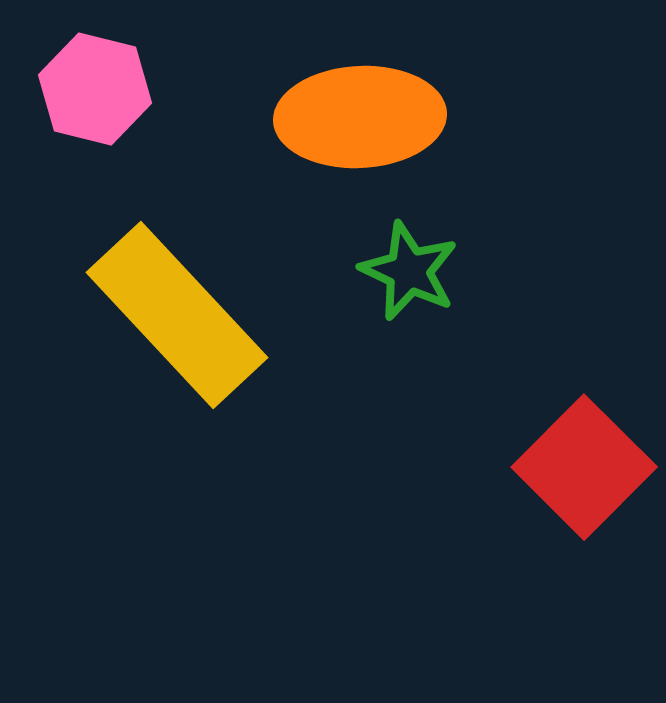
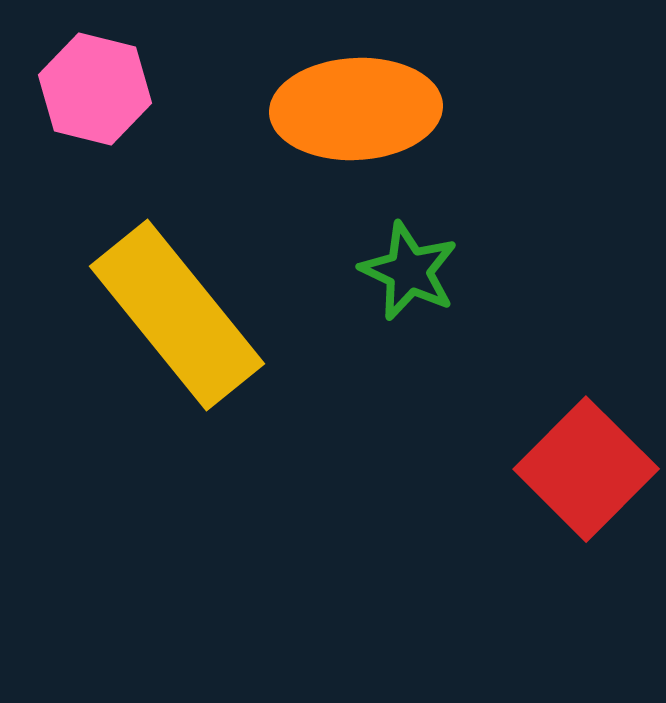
orange ellipse: moved 4 px left, 8 px up
yellow rectangle: rotated 4 degrees clockwise
red square: moved 2 px right, 2 px down
